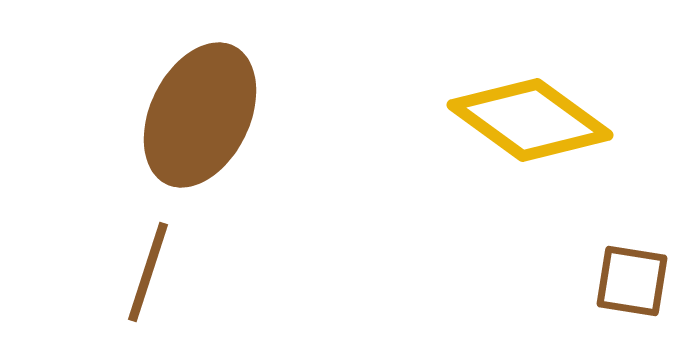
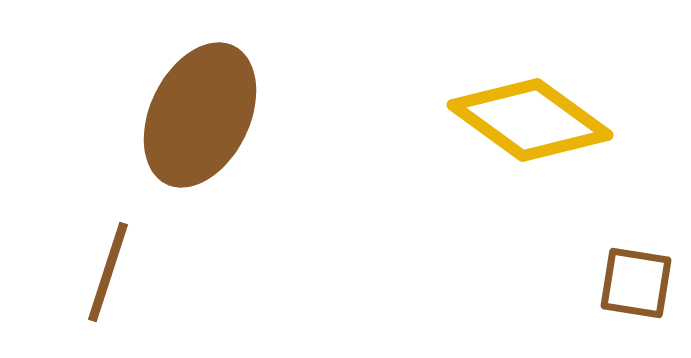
brown line: moved 40 px left
brown square: moved 4 px right, 2 px down
